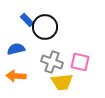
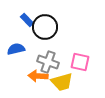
gray cross: moved 4 px left
orange arrow: moved 22 px right
yellow trapezoid: rotated 10 degrees counterclockwise
